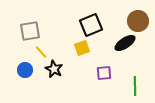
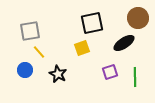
brown circle: moved 3 px up
black square: moved 1 px right, 2 px up; rotated 10 degrees clockwise
black ellipse: moved 1 px left
yellow line: moved 2 px left
black star: moved 4 px right, 5 px down
purple square: moved 6 px right, 1 px up; rotated 14 degrees counterclockwise
green line: moved 9 px up
